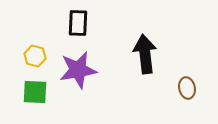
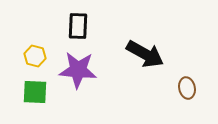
black rectangle: moved 3 px down
black arrow: rotated 126 degrees clockwise
purple star: rotated 15 degrees clockwise
